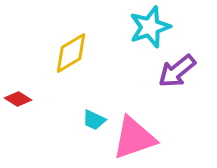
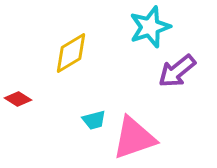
cyan trapezoid: rotated 40 degrees counterclockwise
